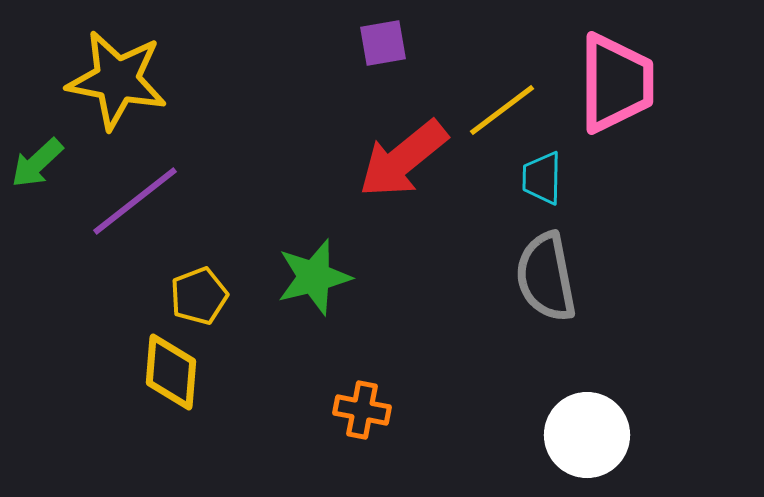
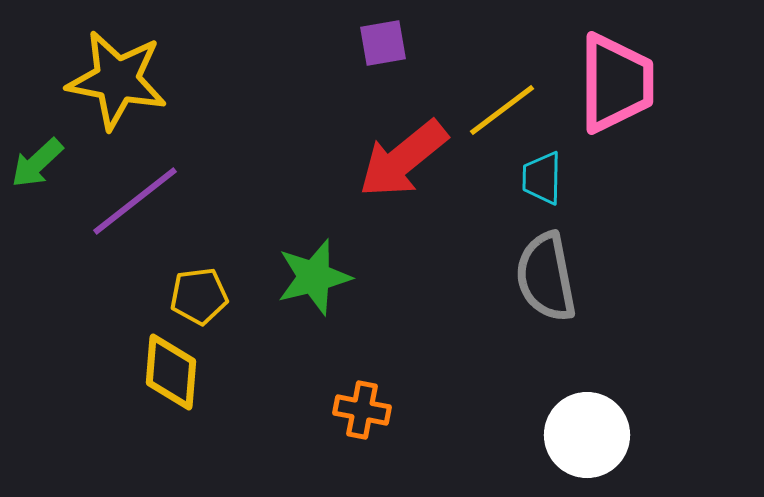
yellow pentagon: rotated 14 degrees clockwise
